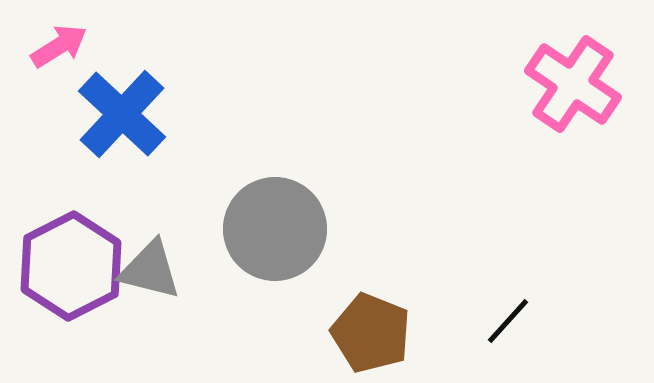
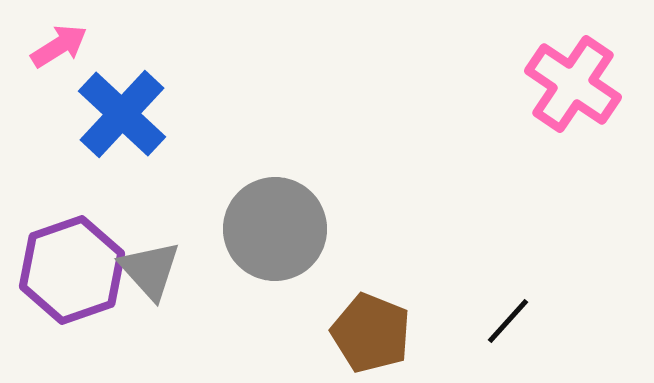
purple hexagon: moved 1 px right, 4 px down; rotated 8 degrees clockwise
gray triangle: rotated 34 degrees clockwise
